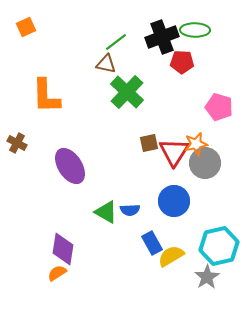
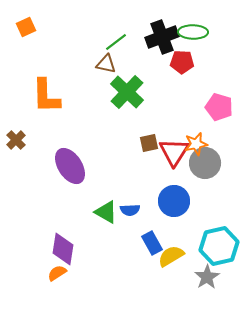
green ellipse: moved 2 px left, 2 px down
brown cross: moved 1 px left, 3 px up; rotated 18 degrees clockwise
